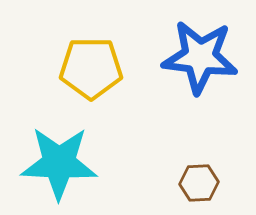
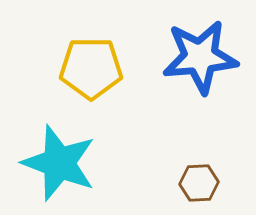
blue star: rotated 12 degrees counterclockwise
cyan star: rotated 18 degrees clockwise
